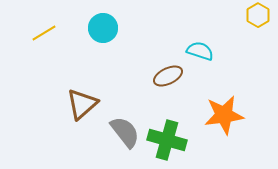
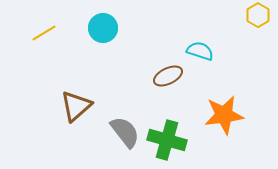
brown triangle: moved 6 px left, 2 px down
